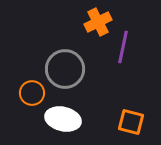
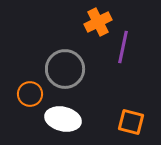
orange circle: moved 2 px left, 1 px down
